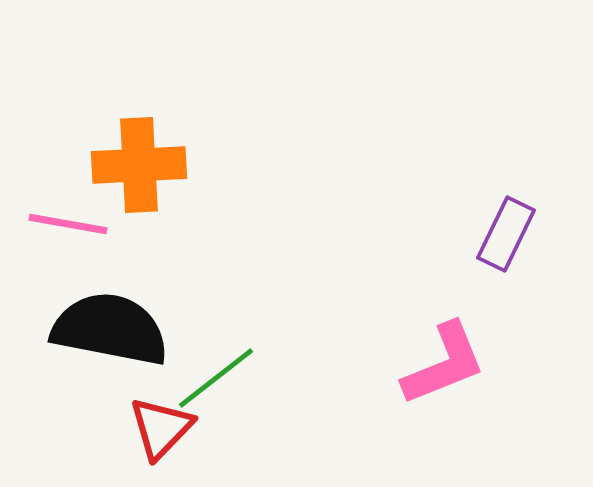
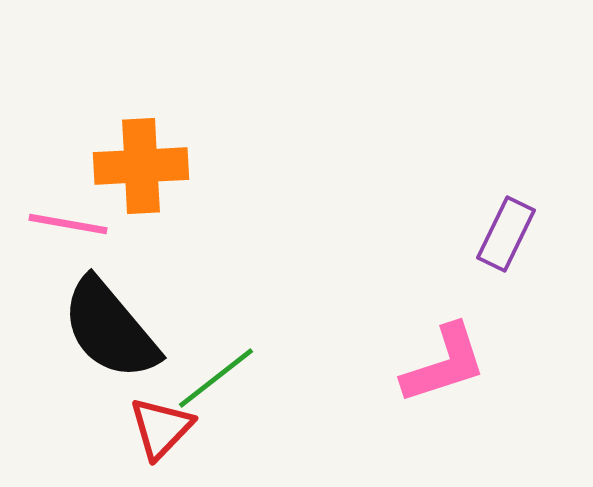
orange cross: moved 2 px right, 1 px down
black semicircle: rotated 141 degrees counterclockwise
pink L-shape: rotated 4 degrees clockwise
